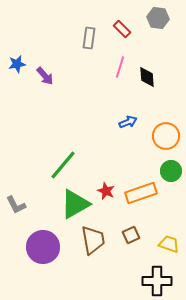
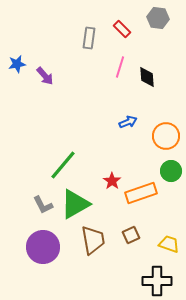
red star: moved 6 px right, 10 px up; rotated 12 degrees clockwise
gray L-shape: moved 27 px right
